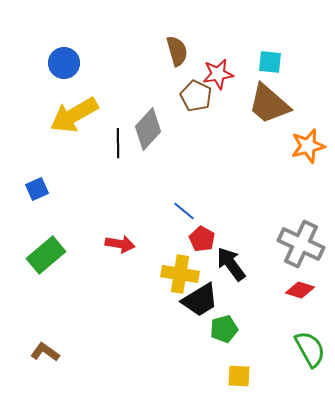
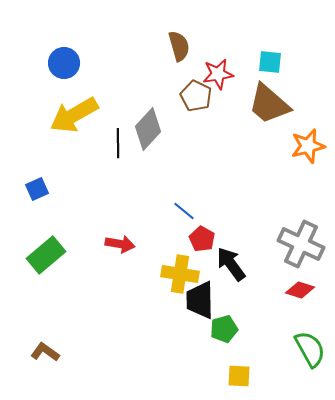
brown semicircle: moved 2 px right, 5 px up
black trapezoid: rotated 120 degrees clockwise
